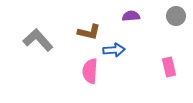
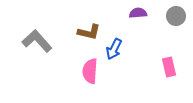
purple semicircle: moved 7 px right, 3 px up
gray L-shape: moved 1 px left, 1 px down
blue arrow: moved 1 px up; rotated 120 degrees clockwise
